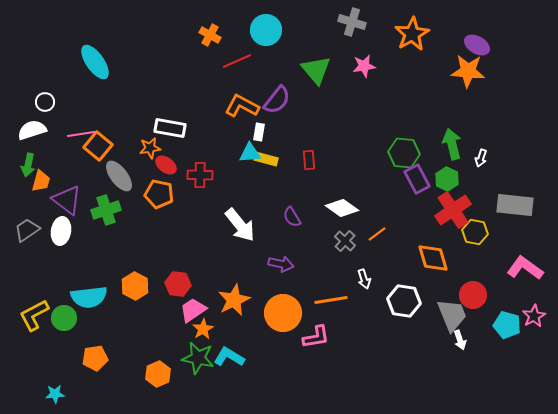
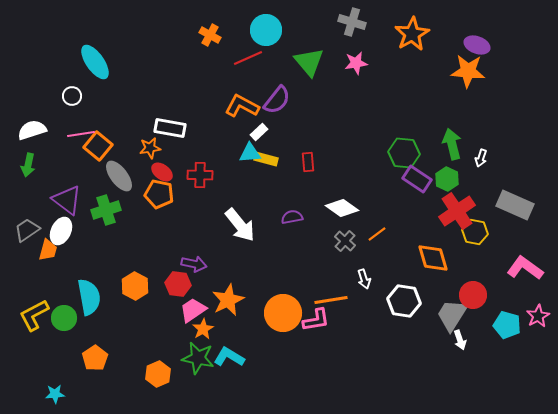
purple ellipse at (477, 45): rotated 10 degrees counterclockwise
red line at (237, 61): moved 11 px right, 3 px up
pink star at (364, 66): moved 8 px left, 3 px up
green triangle at (316, 70): moved 7 px left, 8 px up
white circle at (45, 102): moved 27 px right, 6 px up
white rectangle at (259, 132): rotated 36 degrees clockwise
red rectangle at (309, 160): moved 1 px left, 2 px down
red ellipse at (166, 165): moved 4 px left, 7 px down
purple rectangle at (417, 179): rotated 28 degrees counterclockwise
orange trapezoid at (41, 181): moved 7 px right, 69 px down
gray rectangle at (515, 205): rotated 18 degrees clockwise
red cross at (453, 210): moved 4 px right, 1 px down
purple semicircle at (292, 217): rotated 110 degrees clockwise
white ellipse at (61, 231): rotated 16 degrees clockwise
purple arrow at (281, 264): moved 87 px left
cyan semicircle at (89, 297): rotated 93 degrees counterclockwise
orange star at (234, 300): moved 6 px left
gray trapezoid at (452, 315): rotated 126 degrees counterclockwise
pink star at (534, 316): moved 4 px right
pink L-shape at (316, 337): moved 17 px up
orange pentagon at (95, 358): rotated 25 degrees counterclockwise
